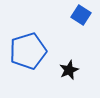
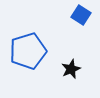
black star: moved 2 px right, 1 px up
